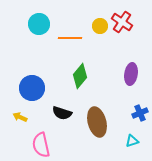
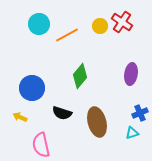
orange line: moved 3 px left, 3 px up; rotated 30 degrees counterclockwise
cyan triangle: moved 8 px up
